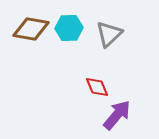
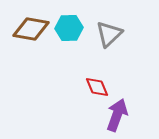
purple arrow: rotated 20 degrees counterclockwise
